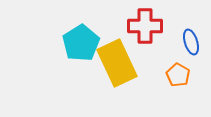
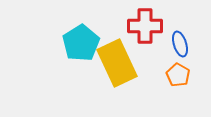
blue ellipse: moved 11 px left, 2 px down
